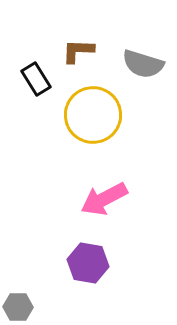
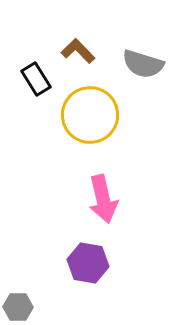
brown L-shape: rotated 44 degrees clockwise
yellow circle: moved 3 px left
pink arrow: moved 1 px left; rotated 75 degrees counterclockwise
